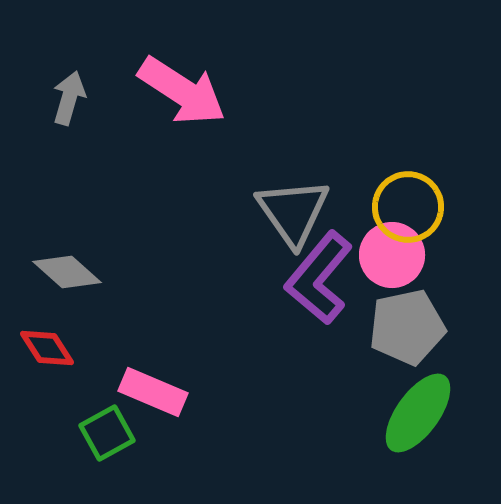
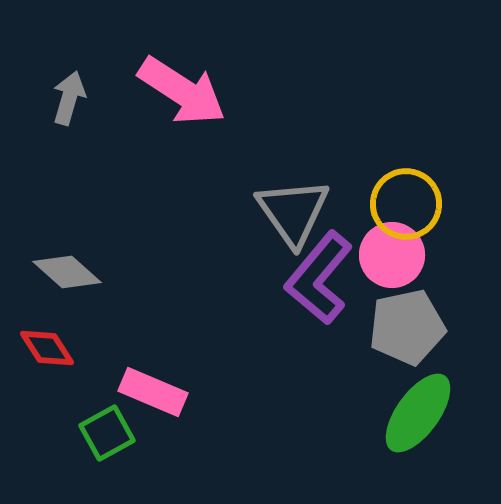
yellow circle: moved 2 px left, 3 px up
